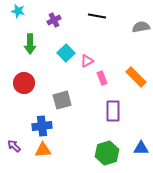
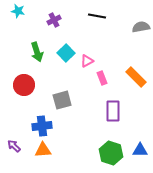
green arrow: moved 7 px right, 8 px down; rotated 18 degrees counterclockwise
red circle: moved 2 px down
blue triangle: moved 1 px left, 2 px down
green hexagon: moved 4 px right; rotated 25 degrees counterclockwise
